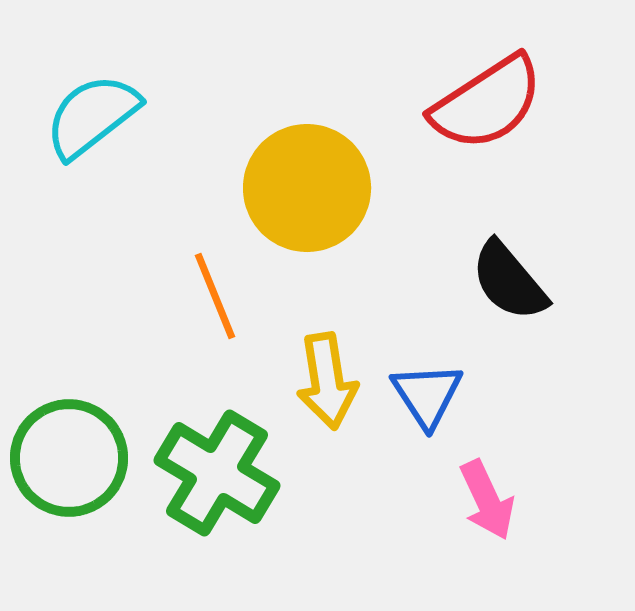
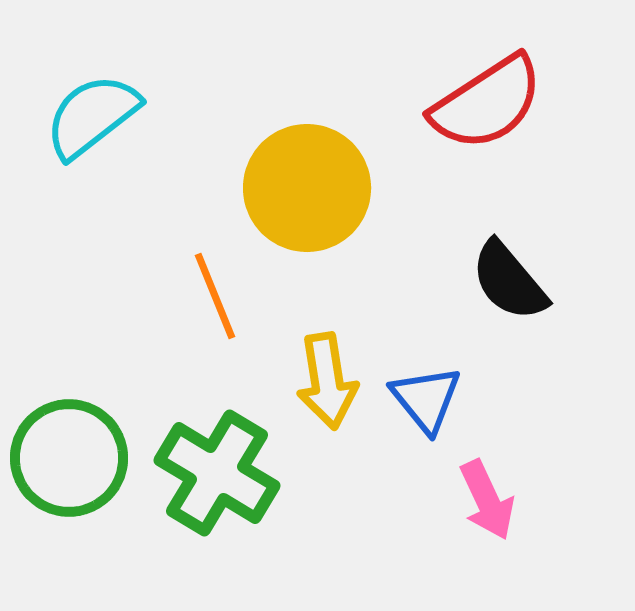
blue triangle: moved 1 px left, 4 px down; rotated 6 degrees counterclockwise
